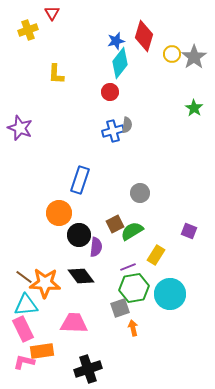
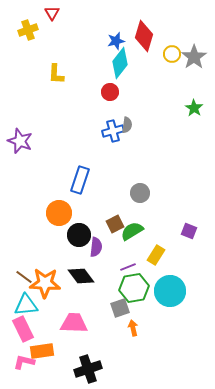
purple star: moved 13 px down
cyan circle: moved 3 px up
